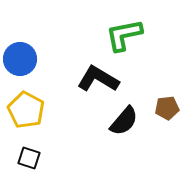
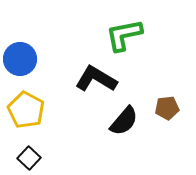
black L-shape: moved 2 px left
black square: rotated 25 degrees clockwise
